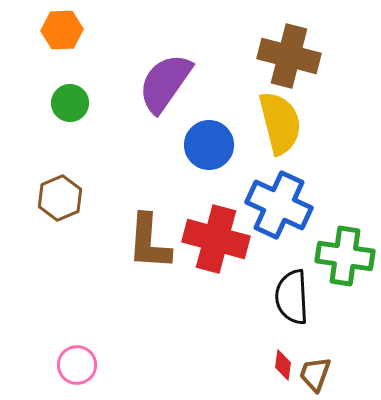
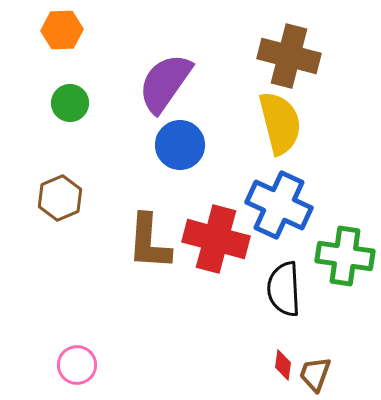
blue circle: moved 29 px left
black semicircle: moved 8 px left, 8 px up
